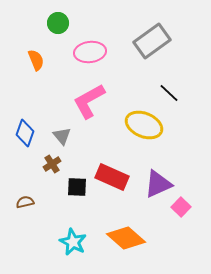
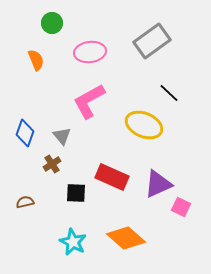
green circle: moved 6 px left
black square: moved 1 px left, 6 px down
pink square: rotated 18 degrees counterclockwise
